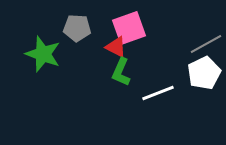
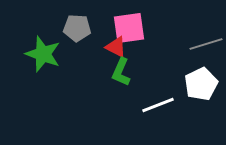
pink square: rotated 12 degrees clockwise
gray line: rotated 12 degrees clockwise
white pentagon: moved 3 px left, 11 px down
white line: moved 12 px down
